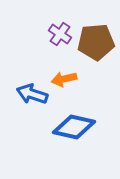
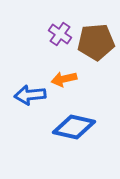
blue arrow: moved 2 px left, 1 px down; rotated 24 degrees counterclockwise
